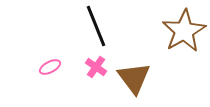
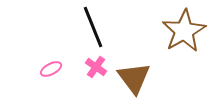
black line: moved 3 px left, 1 px down
pink ellipse: moved 1 px right, 2 px down
